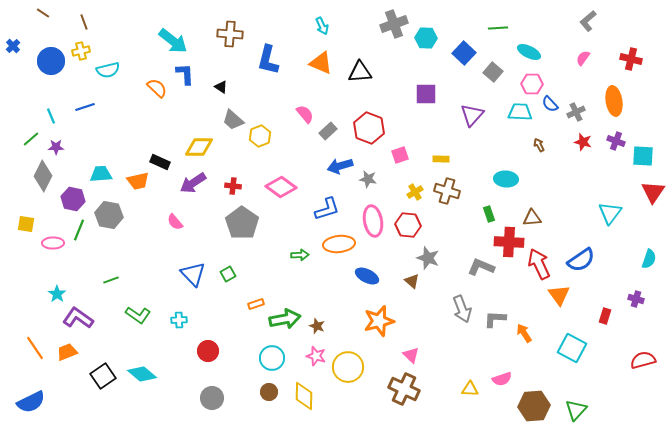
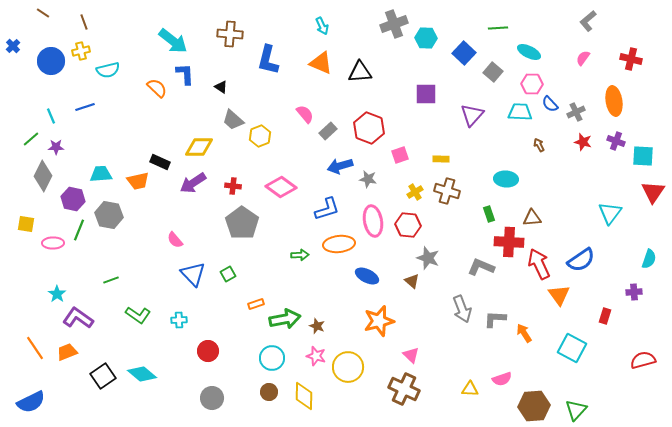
pink semicircle at (175, 222): moved 18 px down
purple cross at (636, 299): moved 2 px left, 7 px up; rotated 21 degrees counterclockwise
